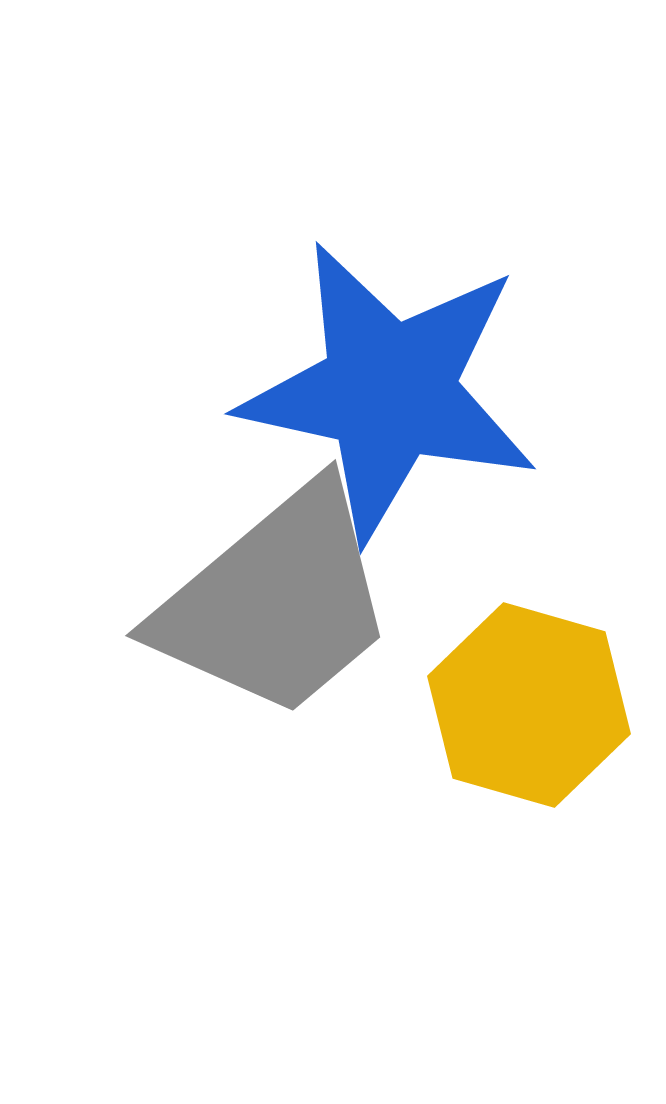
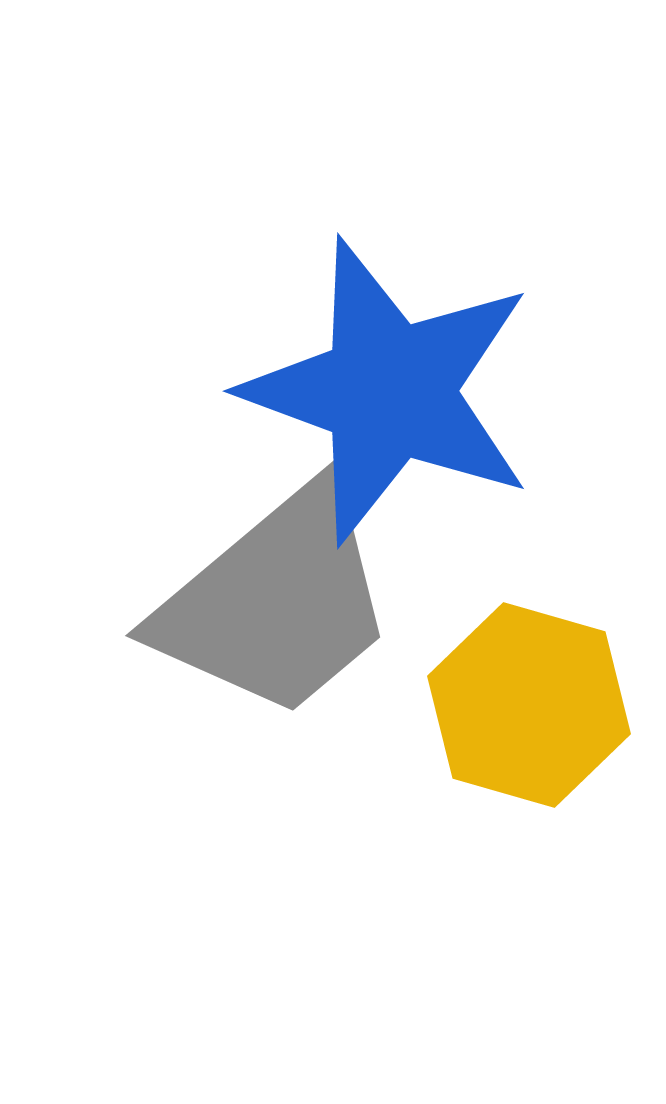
blue star: rotated 8 degrees clockwise
